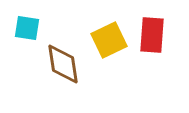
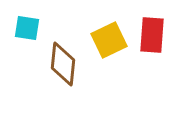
brown diamond: rotated 15 degrees clockwise
